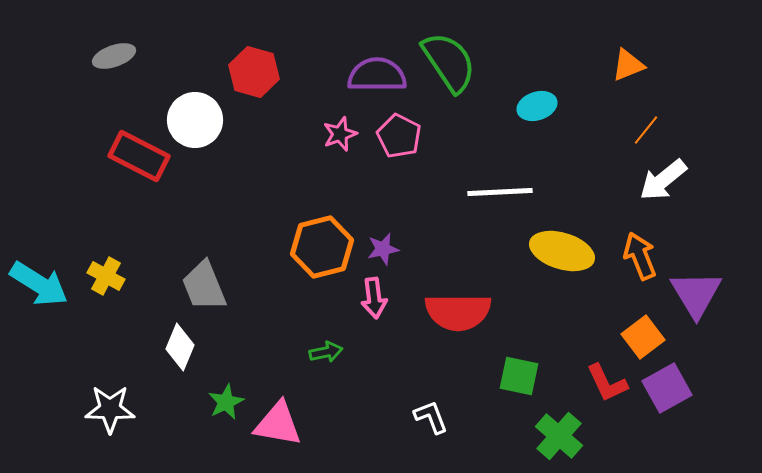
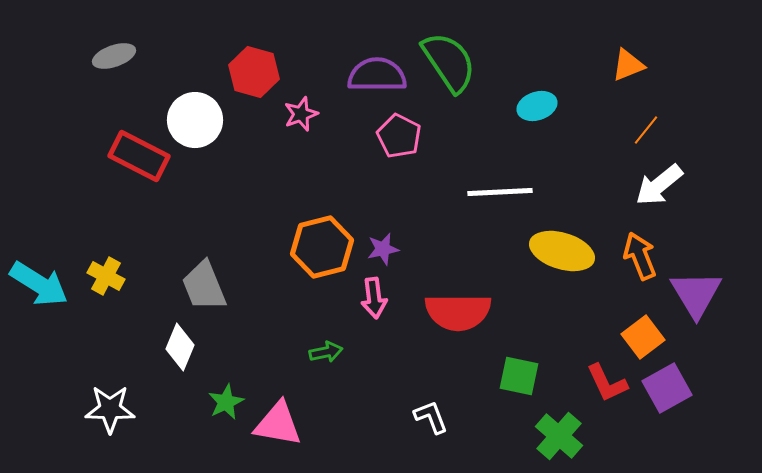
pink star: moved 39 px left, 20 px up
white arrow: moved 4 px left, 5 px down
